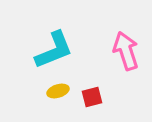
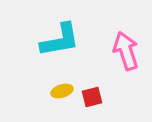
cyan L-shape: moved 6 px right, 10 px up; rotated 12 degrees clockwise
yellow ellipse: moved 4 px right
